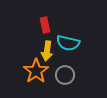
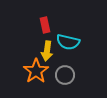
cyan semicircle: moved 1 px up
